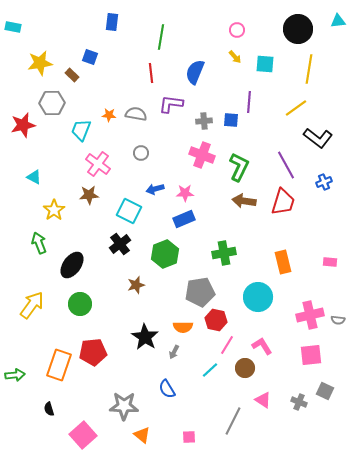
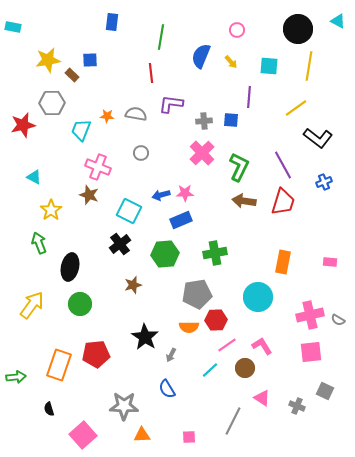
cyan triangle at (338, 21): rotated 35 degrees clockwise
blue square at (90, 57): moved 3 px down; rotated 21 degrees counterclockwise
yellow arrow at (235, 57): moved 4 px left, 5 px down
yellow star at (40, 63): moved 8 px right, 3 px up
cyan square at (265, 64): moved 4 px right, 2 px down
yellow line at (309, 69): moved 3 px up
blue semicircle at (195, 72): moved 6 px right, 16 px up
purple line at (249, 102): moved 5 px up
orange star at (109, 115): moved 2 px left, 1 px down
pink cross at (202, 155): moved 2 px up; rotated 25 degrees clockwise
pink cross at (98, 164): moved 3 px down; rotated 15 degrees counterclockwise
purple line at (286, 165): moved 3 px left
blue arrow at (155, 189): moved 6 px right, 6 px down
brown star at (89, 195): rotated 24 degrees clockwise
yellow star at (54, 210): moved 3 px left
blue rectangle at (184, 219): moved 3 px left, 1 px down
green cross at (224, 253): moved 9 px left
green hexagon at (165, 254): rotated 16 degrees clockwise
orange rectangle at (283, 262): rotated 25 degrees clockwise
black ellipse at (72, 265): moved 2 px left, 2 px down; rotated 24 degrees counterclockwise
brown star at (136, 285): moved 3 px left
gray pentagon at (200, 292): moved 3 px left, 2 px down
red hexagon at (216, 320): rotated 15 degrees counterclockwise
gray semicircle at (338, 320): rotated 24 degrees clockwise
orange semicircle at (183, 327): moved 6 px right
pink line at (227, 345): rotated 24 degrees clockwise
red pentagon at (93, 352): moved 3 px right, 2 px down
gray arrow at (174, 352): moved 3 px left, 3 px down
pink square at (311, 355): moved 3 px up
green arrow at (15, 375): moved 1 px right, 2 px down
pink triangle at (263, 400): moved 1 px left, 2 px up
gray cross at (299, 402): moved 2 px left, 4 px down
orange triangle at (142, 435): rotated 42 degrees counterclockwise
